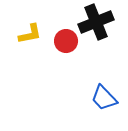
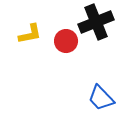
blue trapezoid: moved 3 px left
